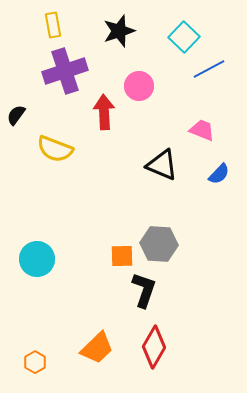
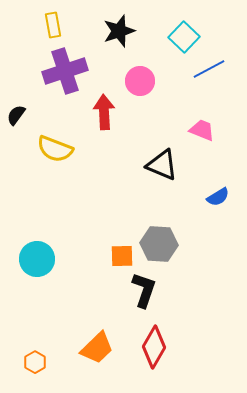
pink circle: moved 1 px right, 5 px up
blue semicircle: moved 1 px left, 23 px down; rotated 15 degrees clockwise
